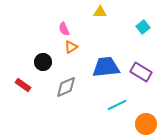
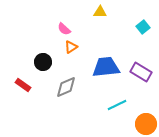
pink semicircle: rotated 24 degrees counterclockwise
